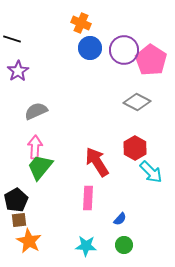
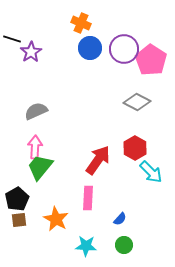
purple circle: moved 1 px up
purple star: moved 13 px right, 19 px up
red arrow: moved 1 px right, 2 px up; rotated 68 degrees clockwise
black pentagon: moved 1 px right, 1 px up
orange star: moved 27 px right, 22 px up
